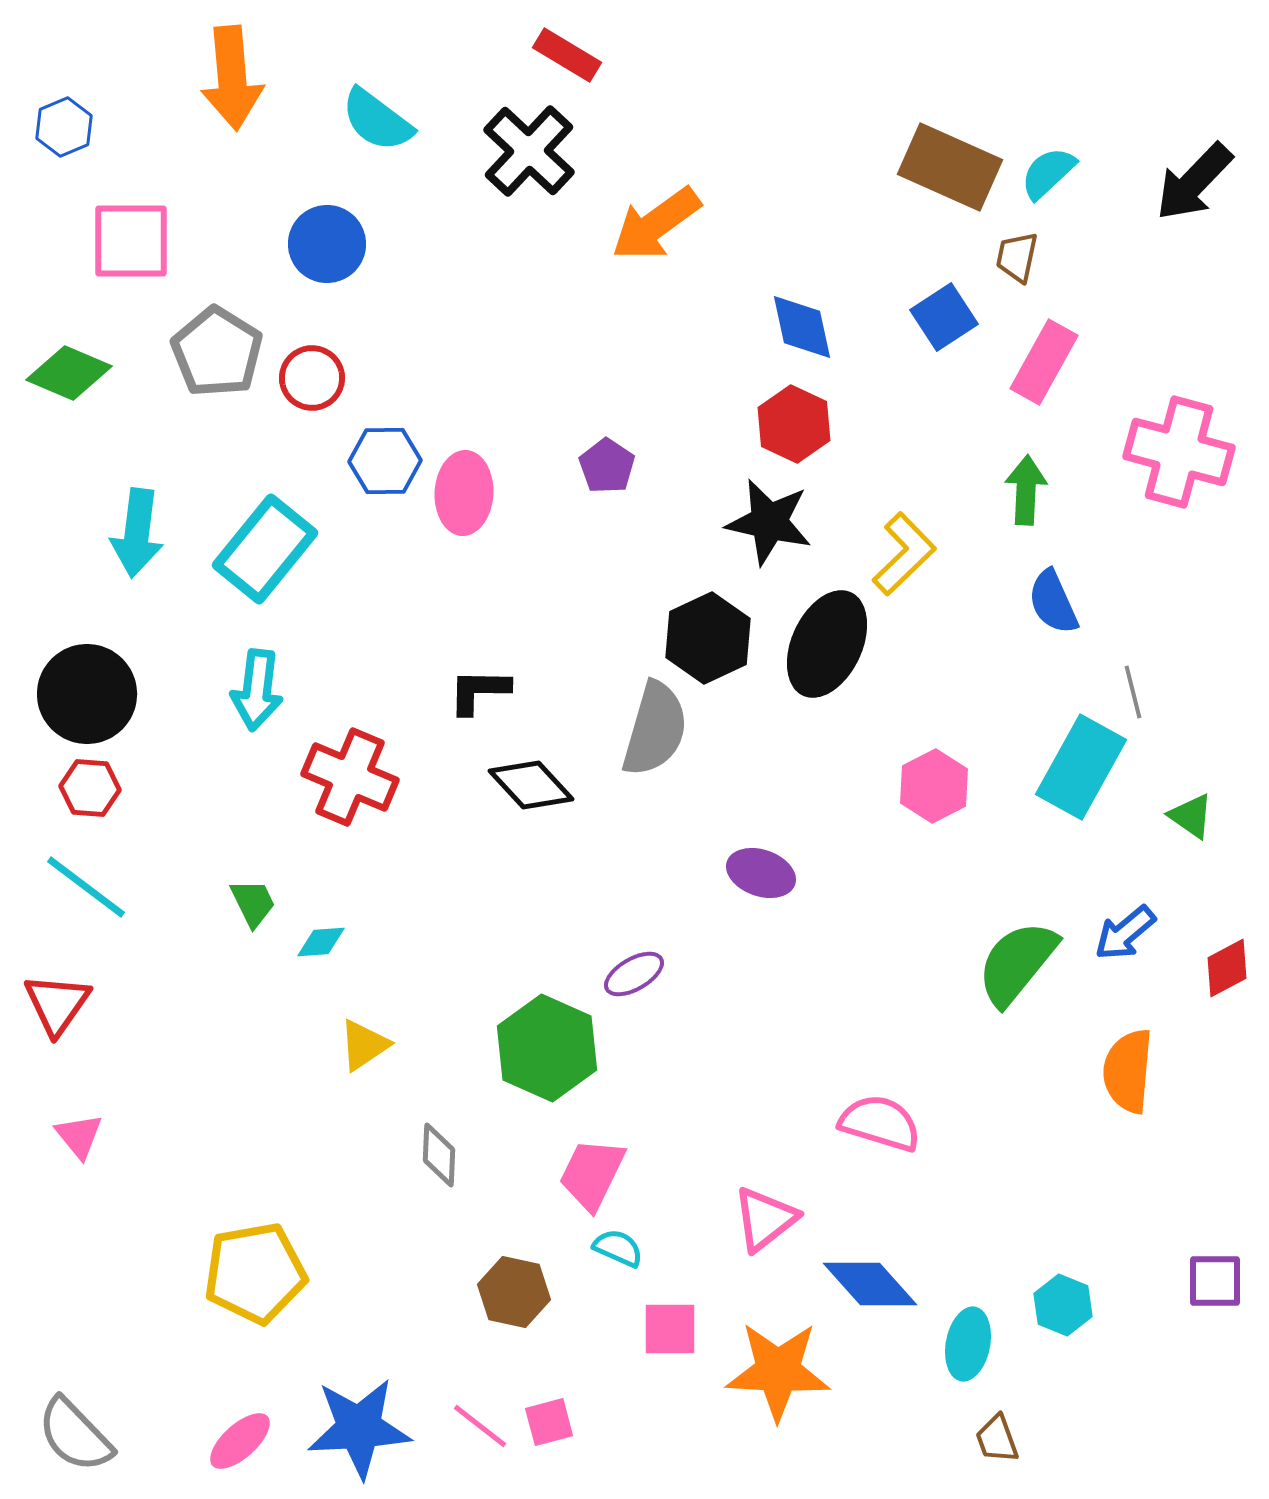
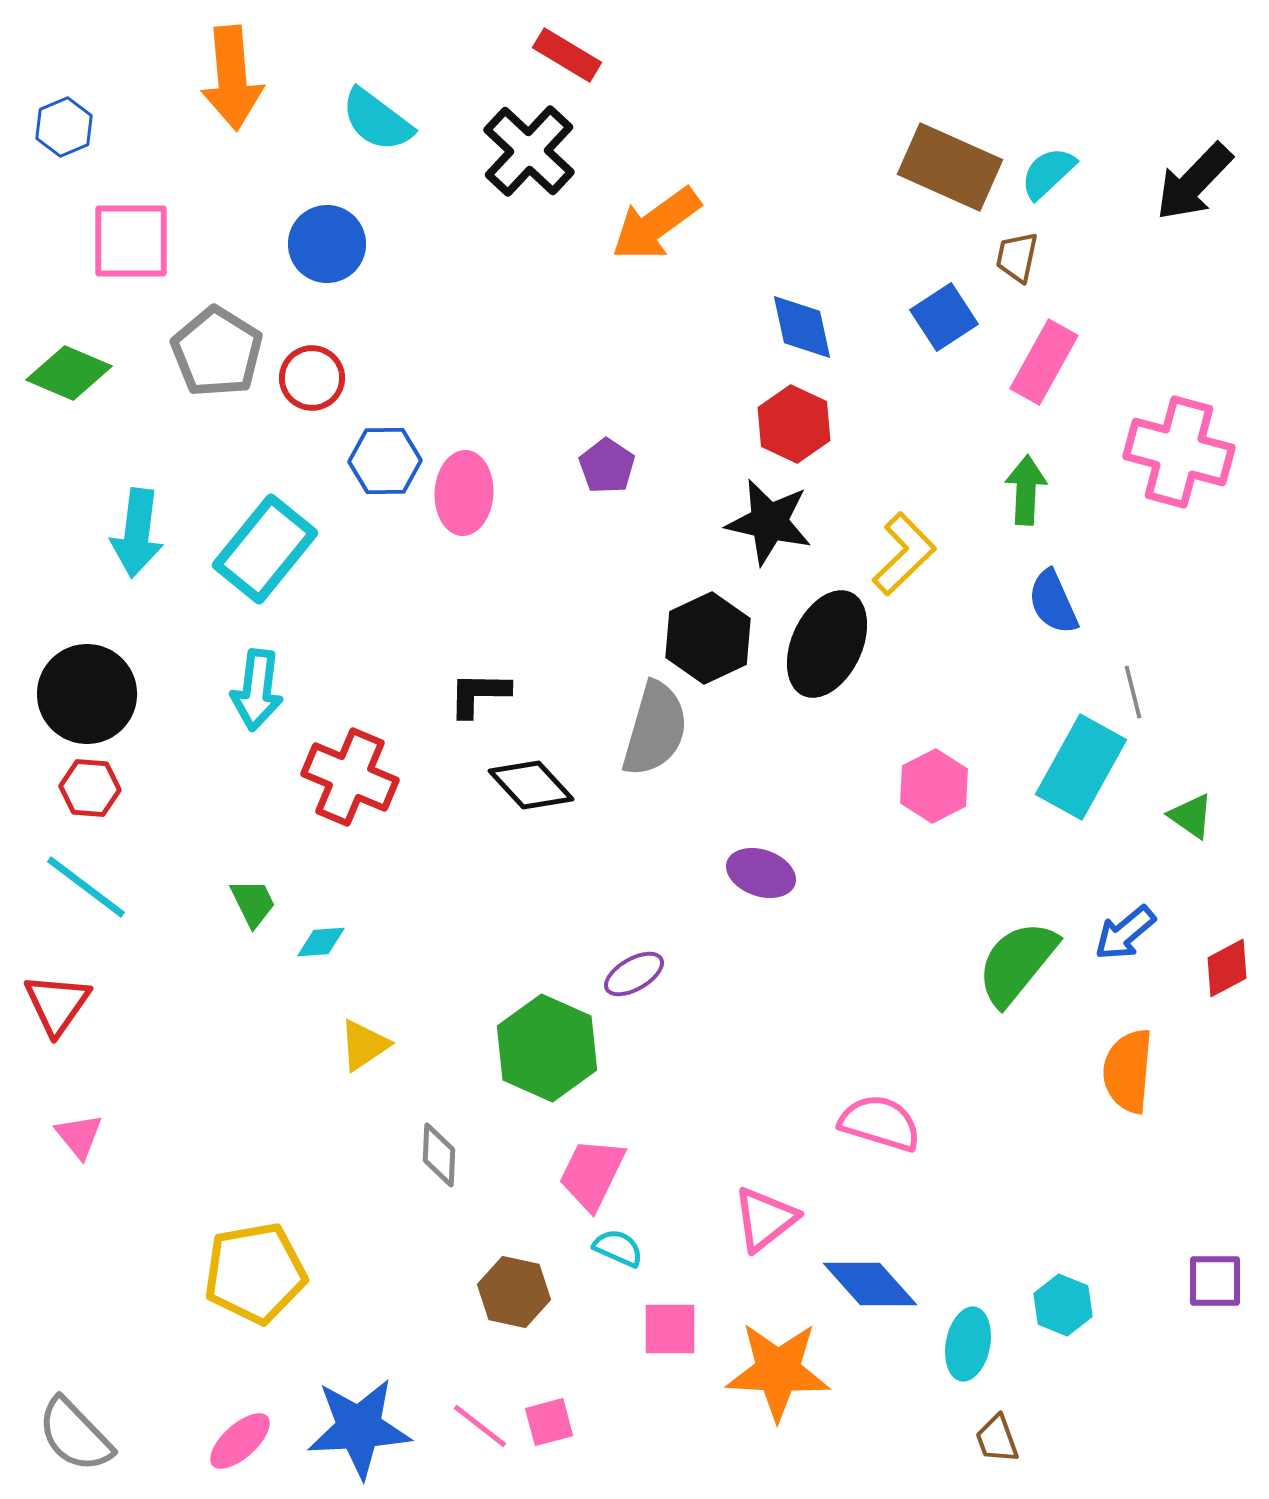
black L-shape at (479, 691): moved 3 px down
